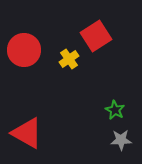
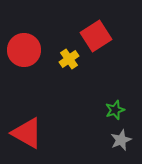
green star: rotated 24 degrees clockwise
gray star: rotated 20 degrees counterclockwise
